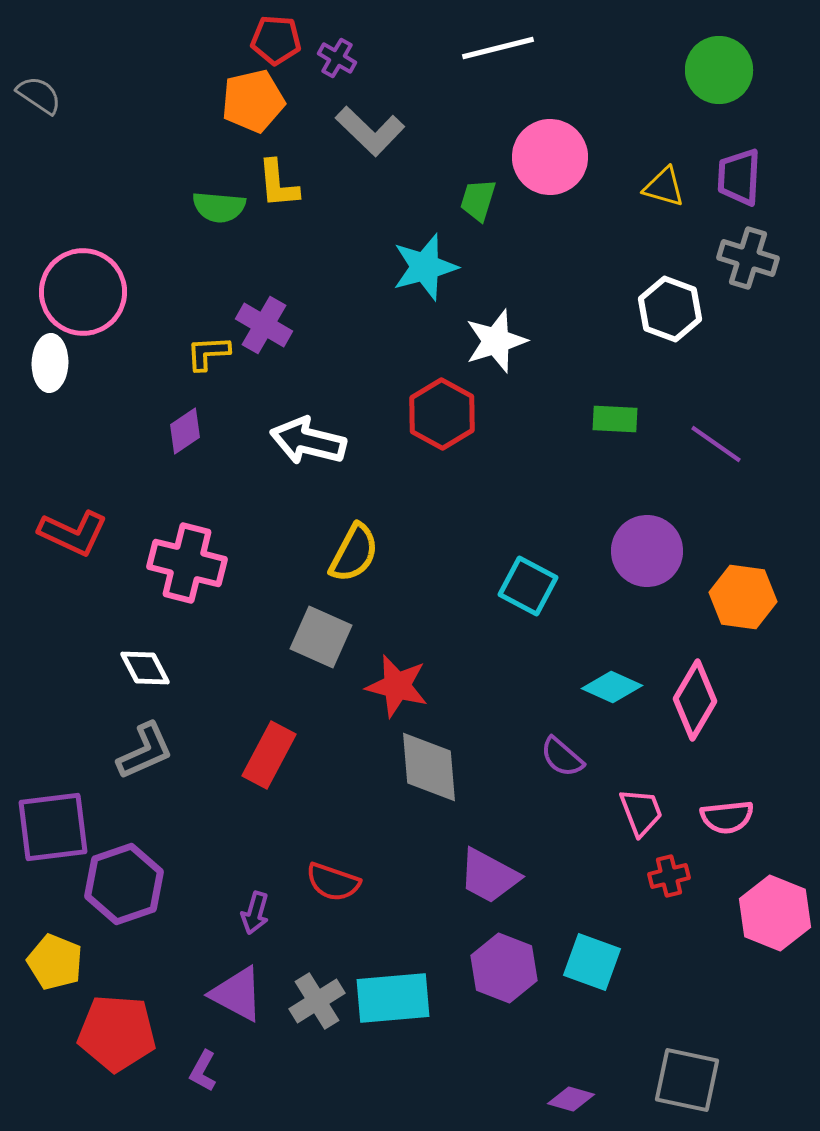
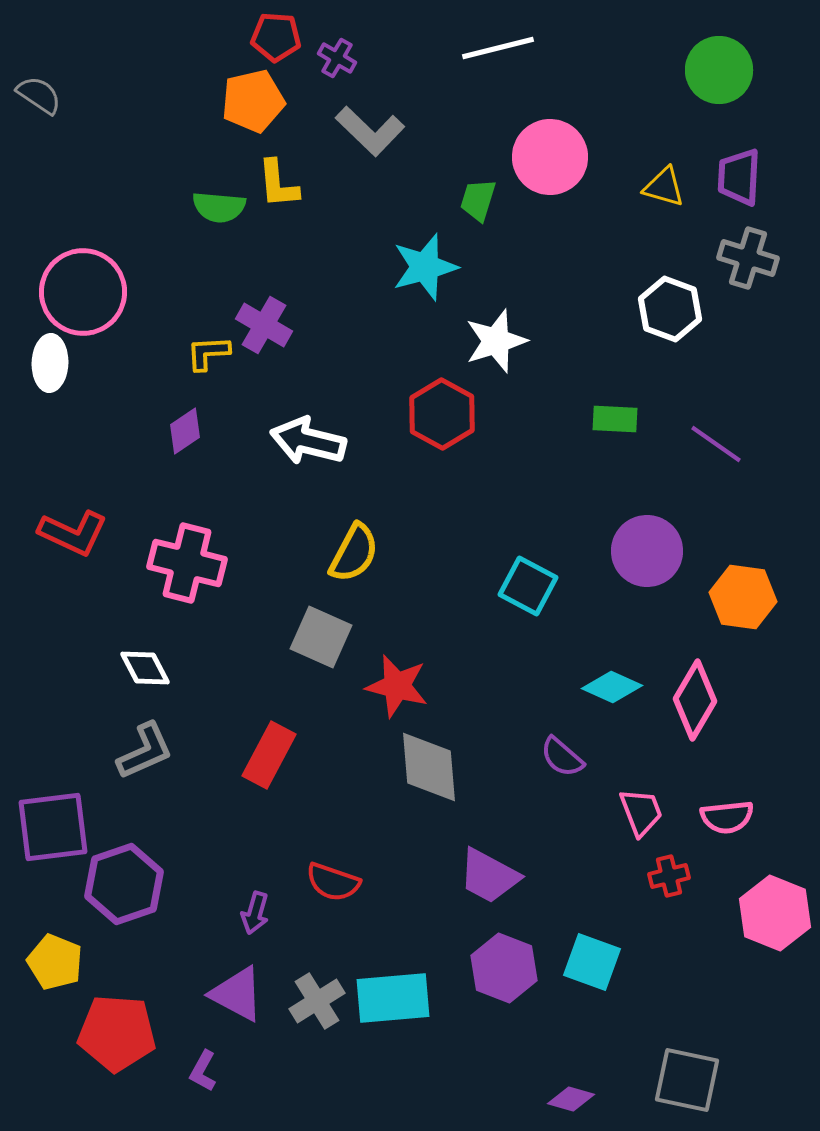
red pentagon at (276, 40): moved 3 px up
